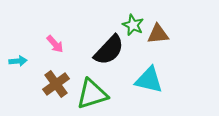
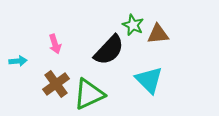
pink arrow: rotated 24 degrees clockwise
cyan triangle: rotated 32 degrees clockwise
green triangle: moved 3 px left; rotated 8 degrees counterclockwise
